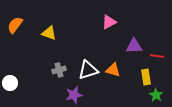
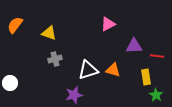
pink triangle: moved 1 px left, 2 px down
gray cross: moved 4 px left, 11 px up
